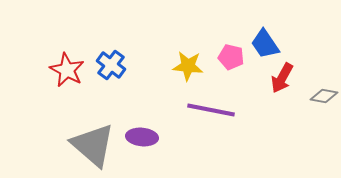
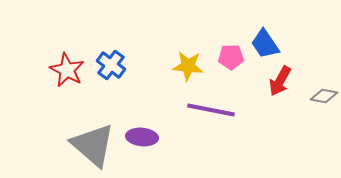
pink pentagon: rotated 15 degrees counterclockwise
red arrow: moved 2 px left, 3 px down
